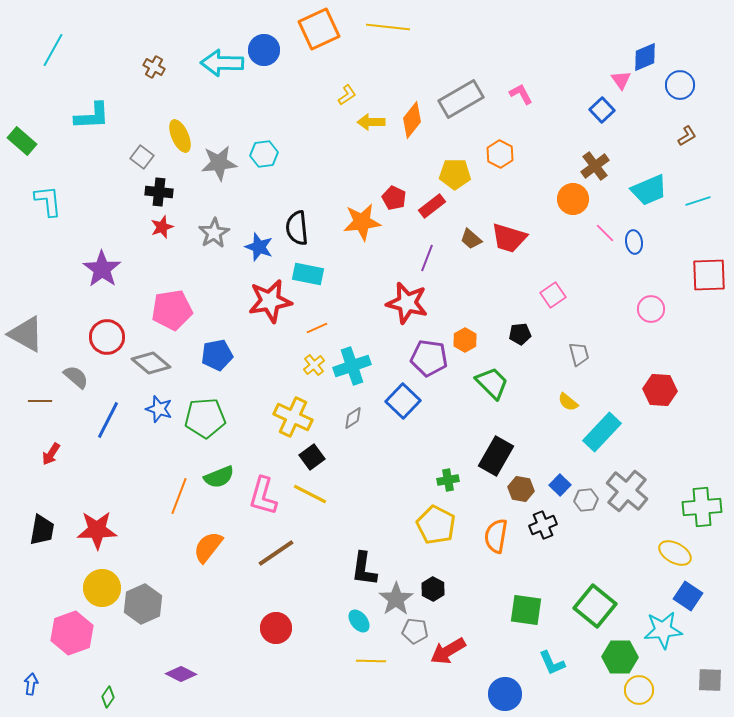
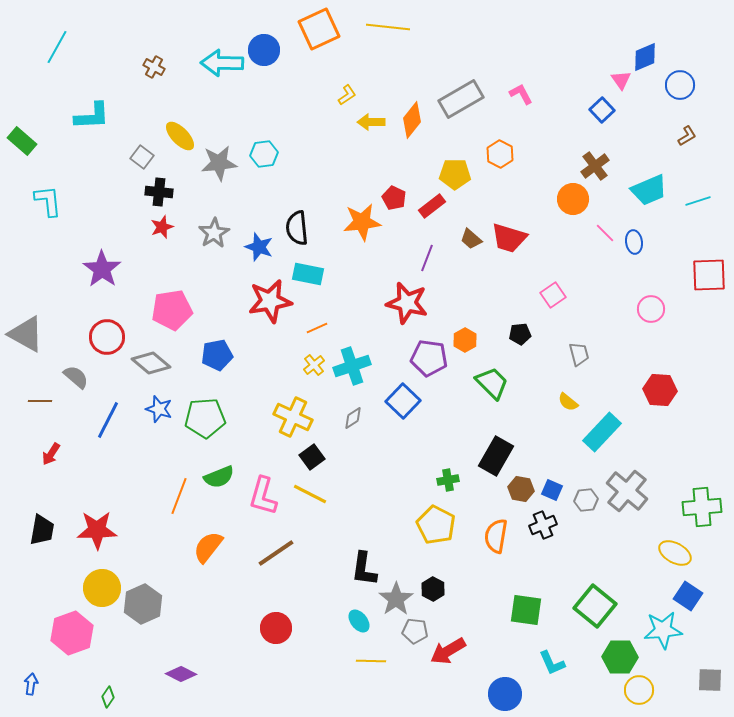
cyan line at (53, 50): moved 4 px right, 3 px up
yellow ellipse at (180, 136): rotated 20 degrees counterclockwise
blue square at (560, 485): moved 8 px left, 5 px down; rotated 20 degrees counterclockwise
